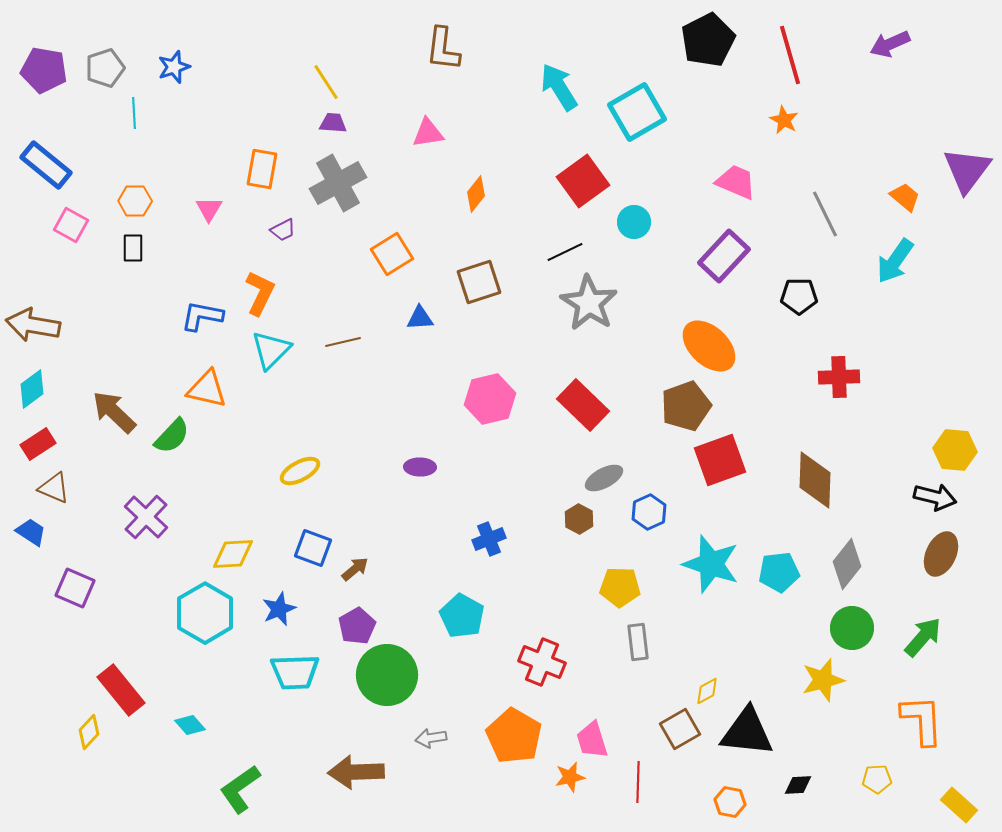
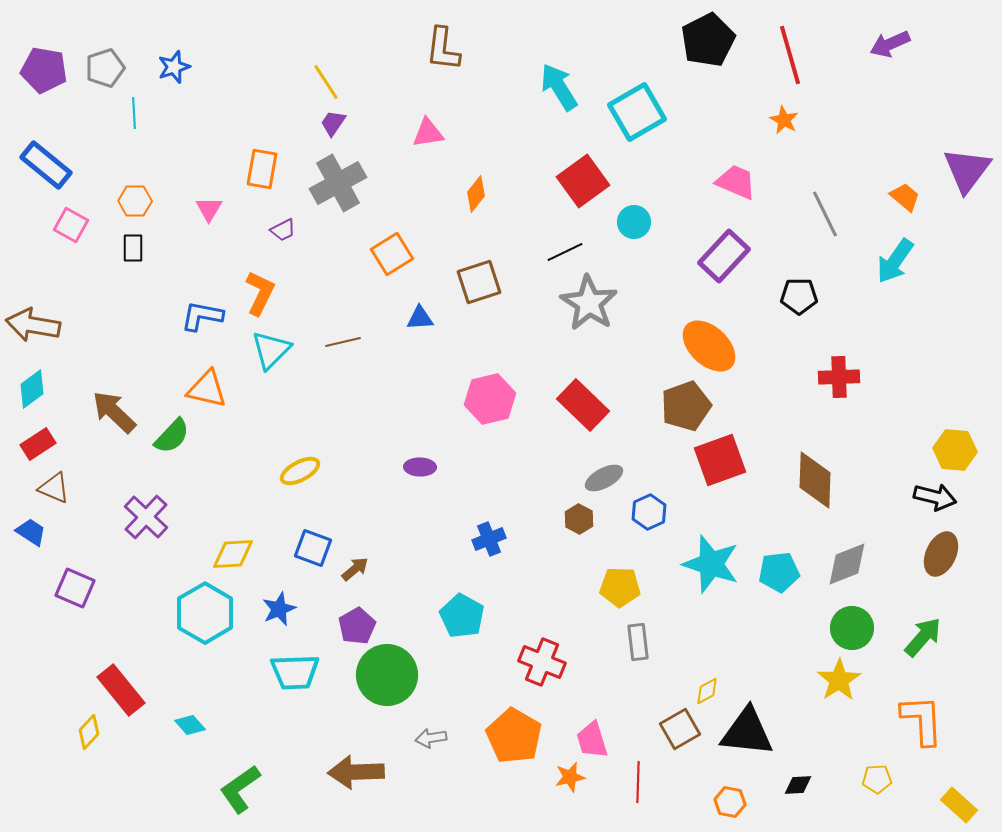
purple trapezoid at (333, 123): rotated 60 degrees counterclockwise
gray diamond at (847, 564): rotated 30 degrees clockwise
yellow star at (823, 680): moved 16 px right; rotated 18 degrees counterclockwise
